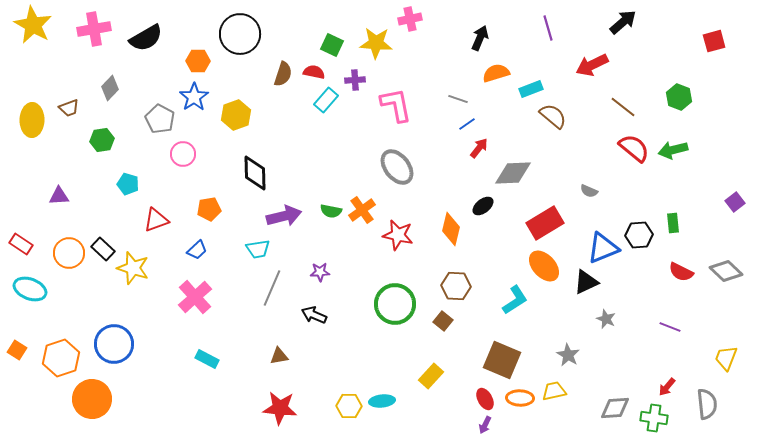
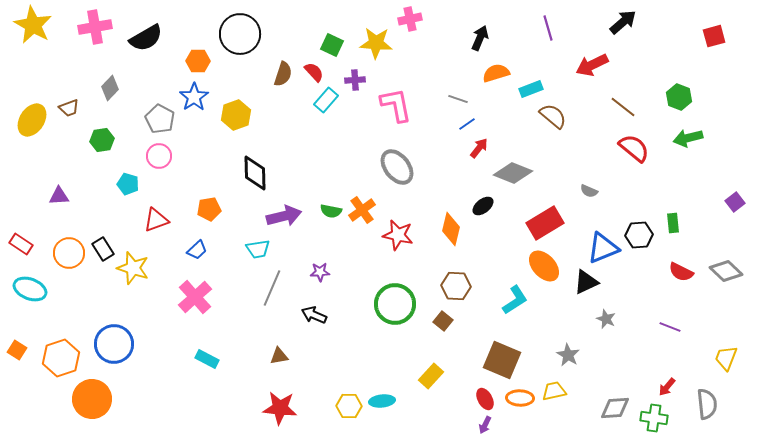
pink cross at (94, 29): moved 1 px right, 2 px up
red square at (714, 41): moved 5 px up
red semicircle at (314, 72): rotated 35 degrees clockwise
yellow ellipse at (32, 120): rotated 32 degrees clockwise
green arrow at (673, 150): moved 15 px right, 12 px up
pink circle at (183, 154): moved 24 px left, 2 px down
gray diamond at (513, 173): rotated 24 degrees clockwise
black rectangle at (103, 249): rotated 15 degrees clockwise
